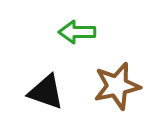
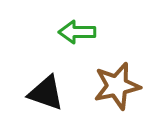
black triangle: moved 1 px down
